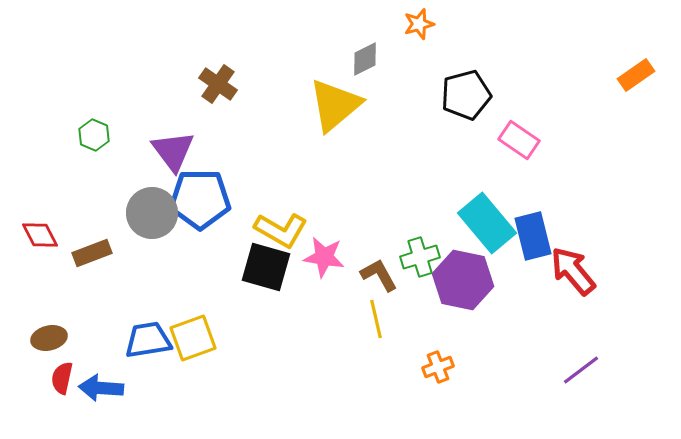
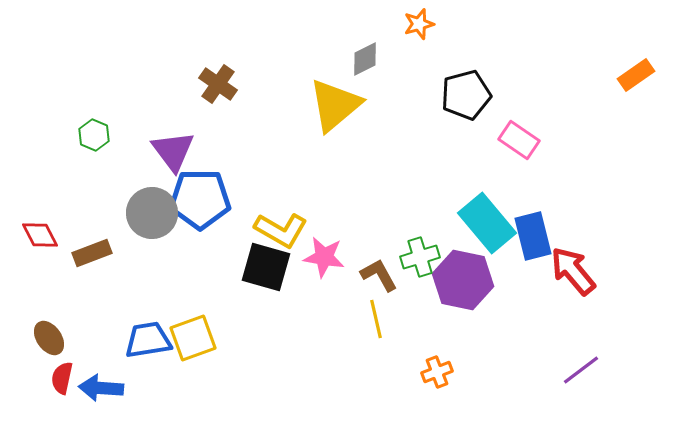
brown ellipse: rotated 68 degrees clockwise
orange cross: moved 1 px left, 5 px down
